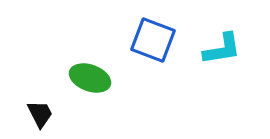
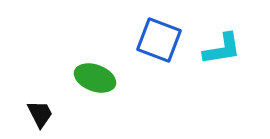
blue square: moved 6 px right
green ellipse: moved 5 px right
